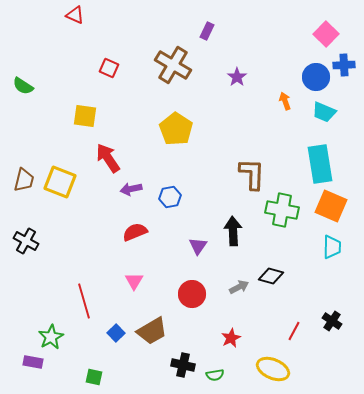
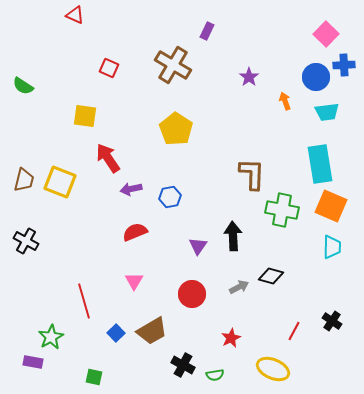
purple star at (237, 77): moved 12 px right
cyan trapezoid at (324, 112): moved 3 px right; rotated 30 degrees counterclockwise
black arrow at (233, 231): moved 5 px down
black cross at (183, 365): rotated 15 degrees clockwise
